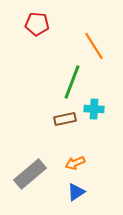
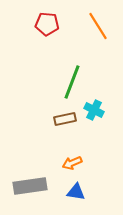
red pentagon: moved 10 px right
orange line: moved 4 px right, 20 px up
cyan cross: moved 1 px down; rotated 24 degrees clockwise
orange arrow: moved 3 px left
gray rectangle: moved 12 px down; rotated 32 degrees clockwise
blue triangle: rotated 42 degrees clockwise
